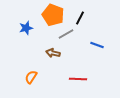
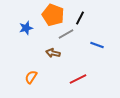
red line: rotated 30 degrees counterclockwise
